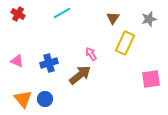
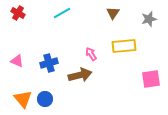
red cross: moved 1 px up
brown triangle: moved 5 px up
yellow rectangle: moved 1 px left, 3 px down; rotated 60 degrees clockwise
brown arrow: rotated 25 degrees clockwise
